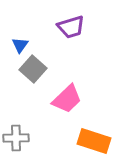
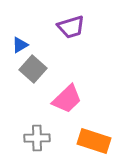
blue triangle: rotated 24 degrees clockwise
gray cross: moved 21 px right
